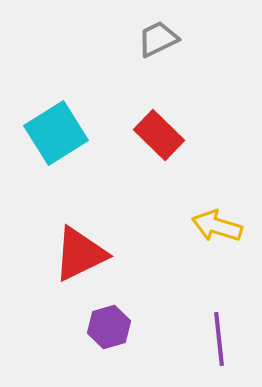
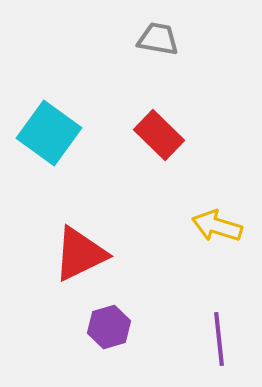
gray trapezoid: rotated 36 degrees clockwise
cyan square: moved 7 px left; rotated 22 degrees counterclockwise
